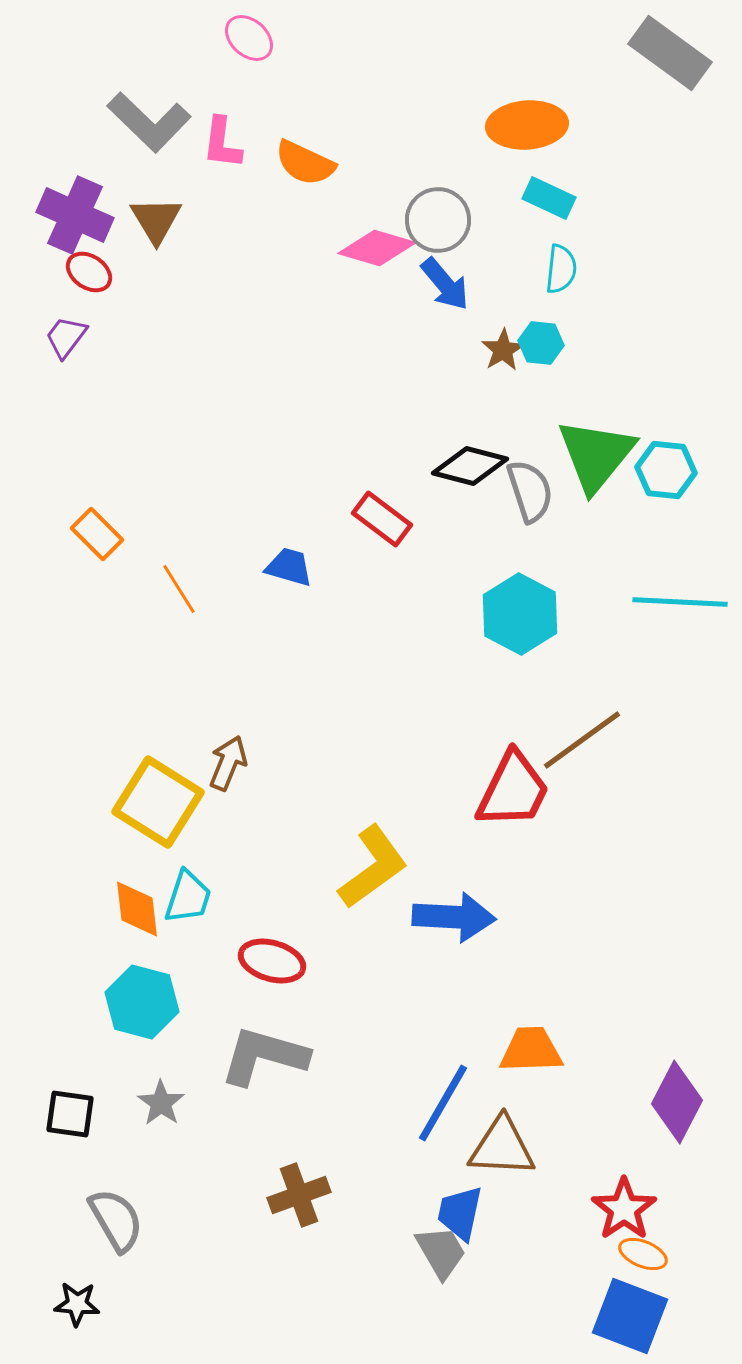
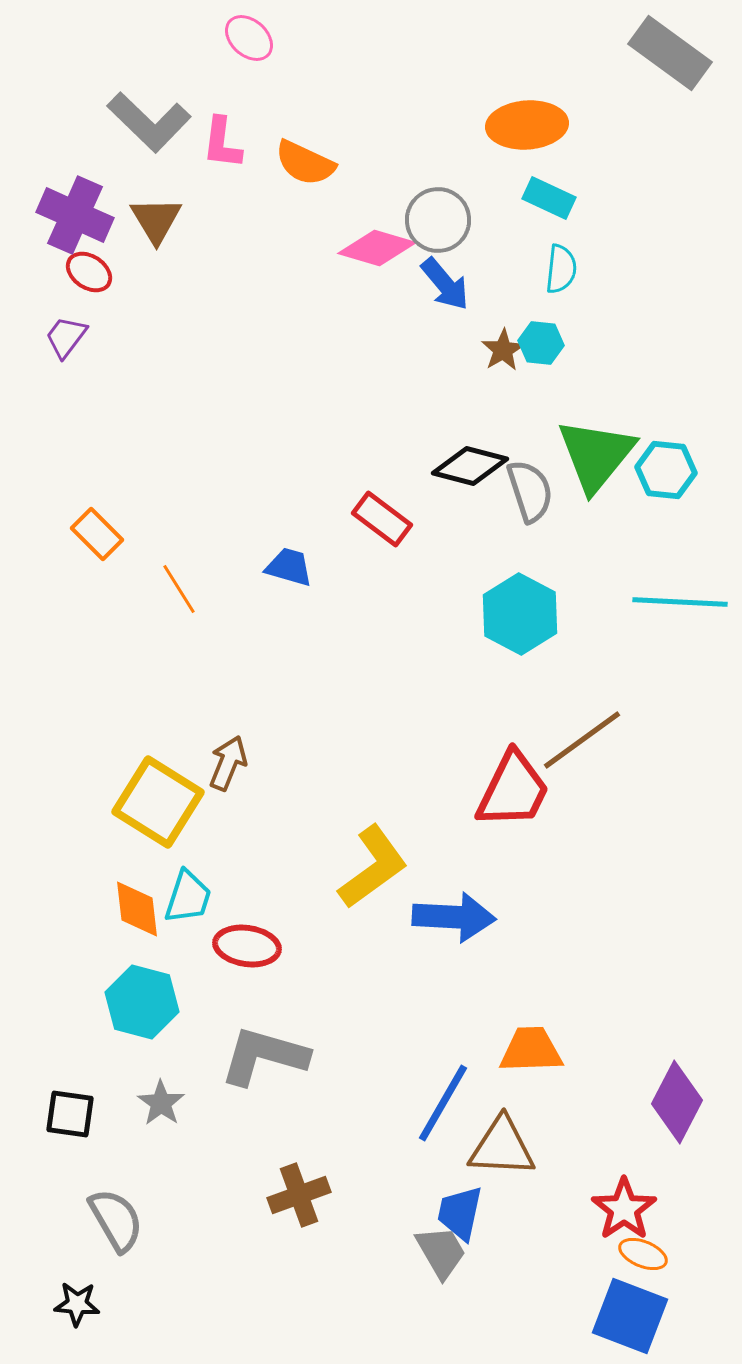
red ellipse at (272, 961): moved 25 px left, 15 px up; rotated 8 degrees counterclockwise
